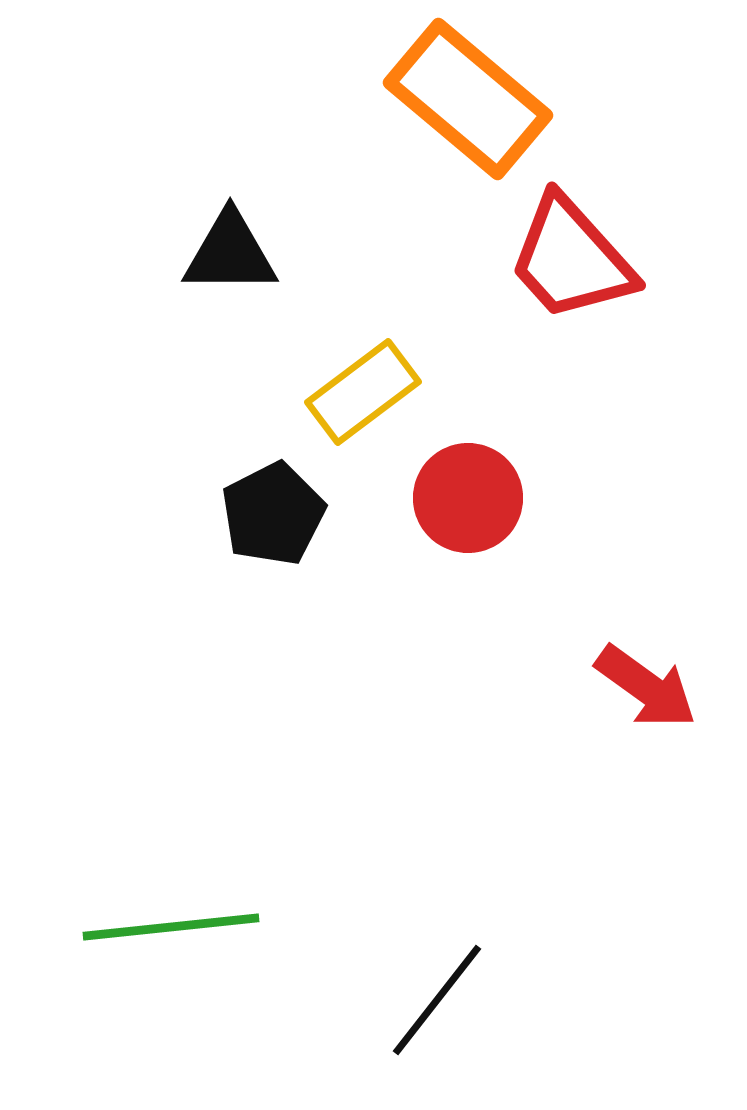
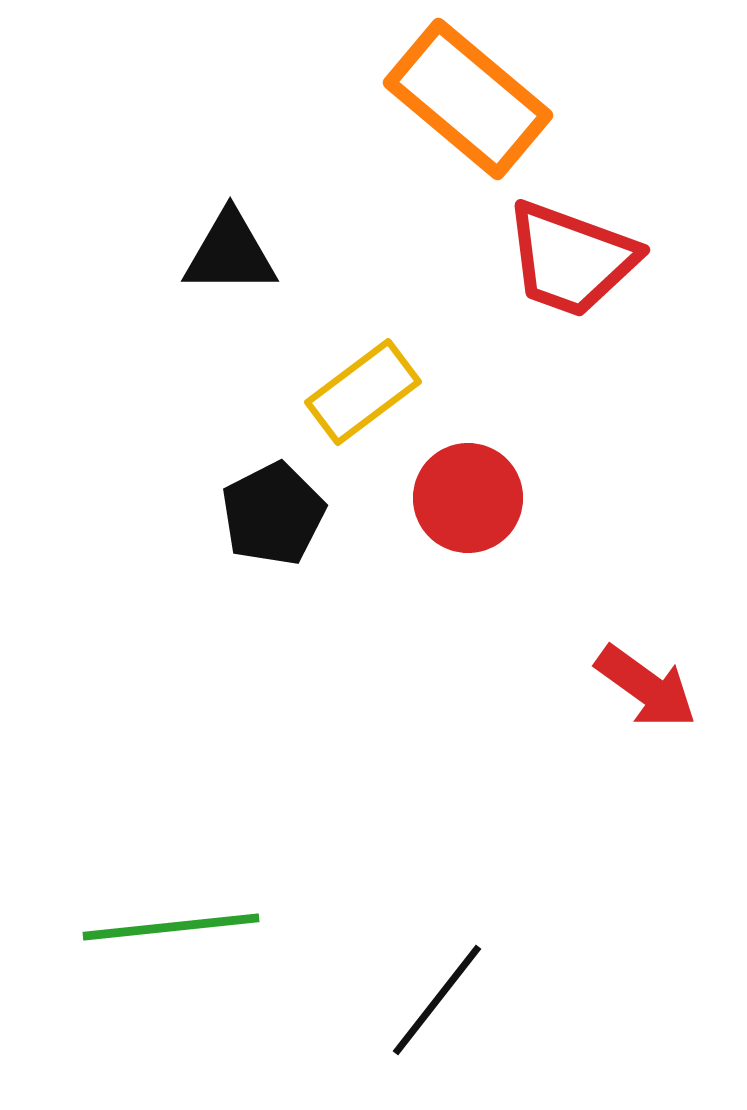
red trapezoid: rotated 28 degrees counterclockwise
